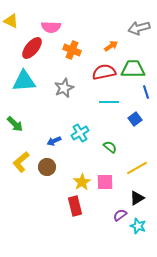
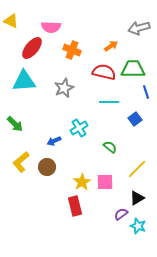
red semicircle: rotated 25 degrees clockwise
cyan cross: moved 1 px left, 5 px up
yellow line: moved 1 px down; rotated 15 degrees counterclockwise
purple semicircle: moved 1 px right, 1 px up
